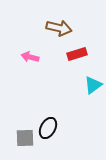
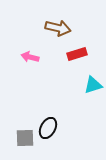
brown arrow: moved 1 px left
cyan triangle: rotated 18 degrees clockwise
